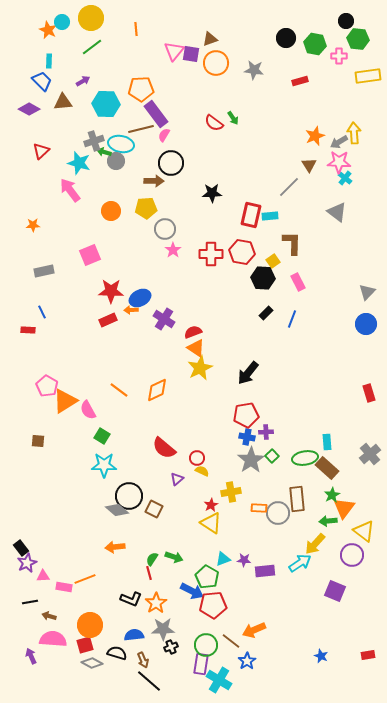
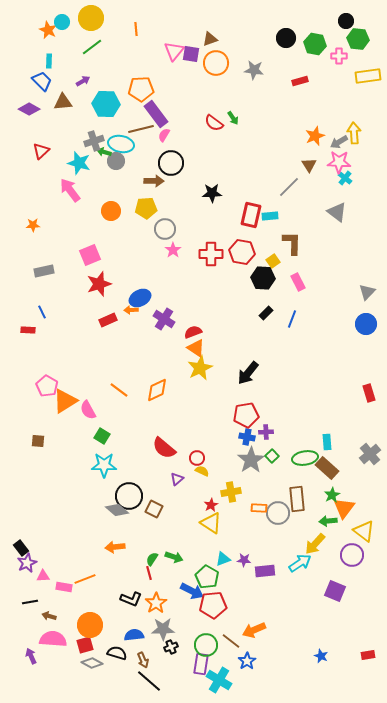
red star at (111, 291): moved 12 px left, 7 px up; rotated 20 degrees counterclockwise
